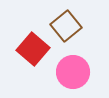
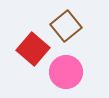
pink circle: moved 7 px left
